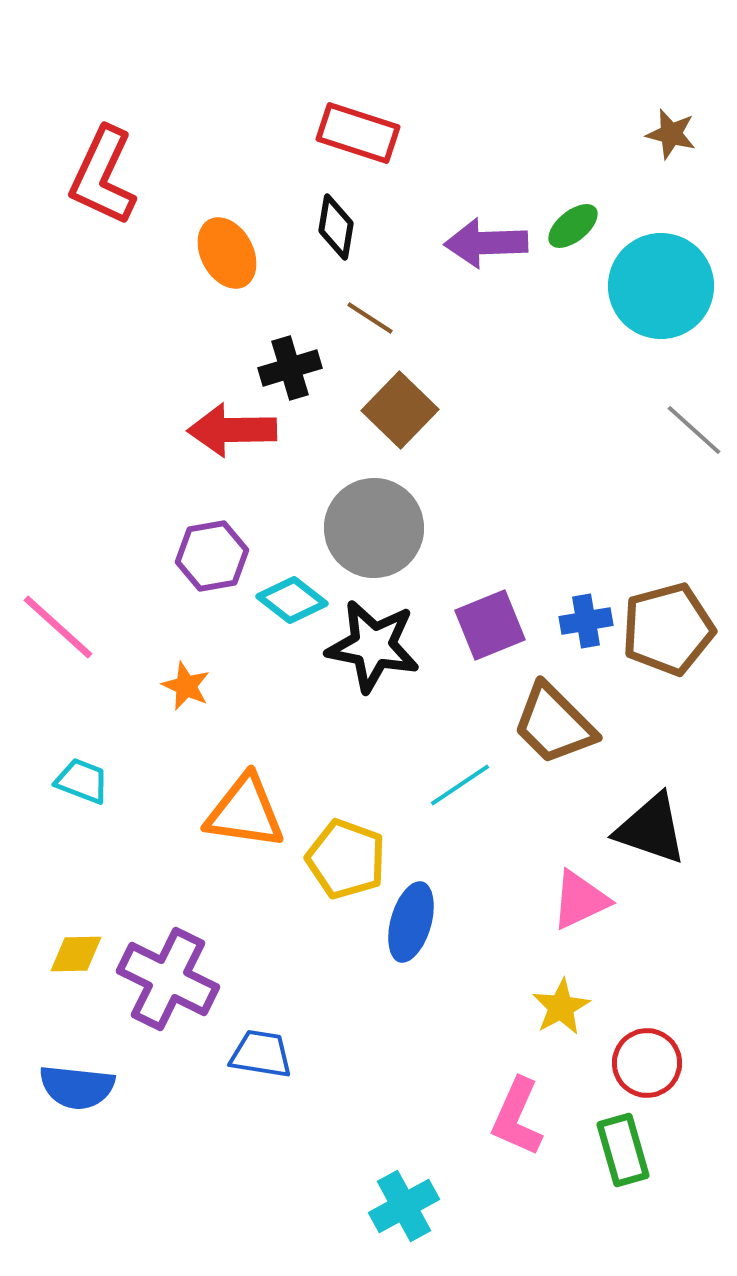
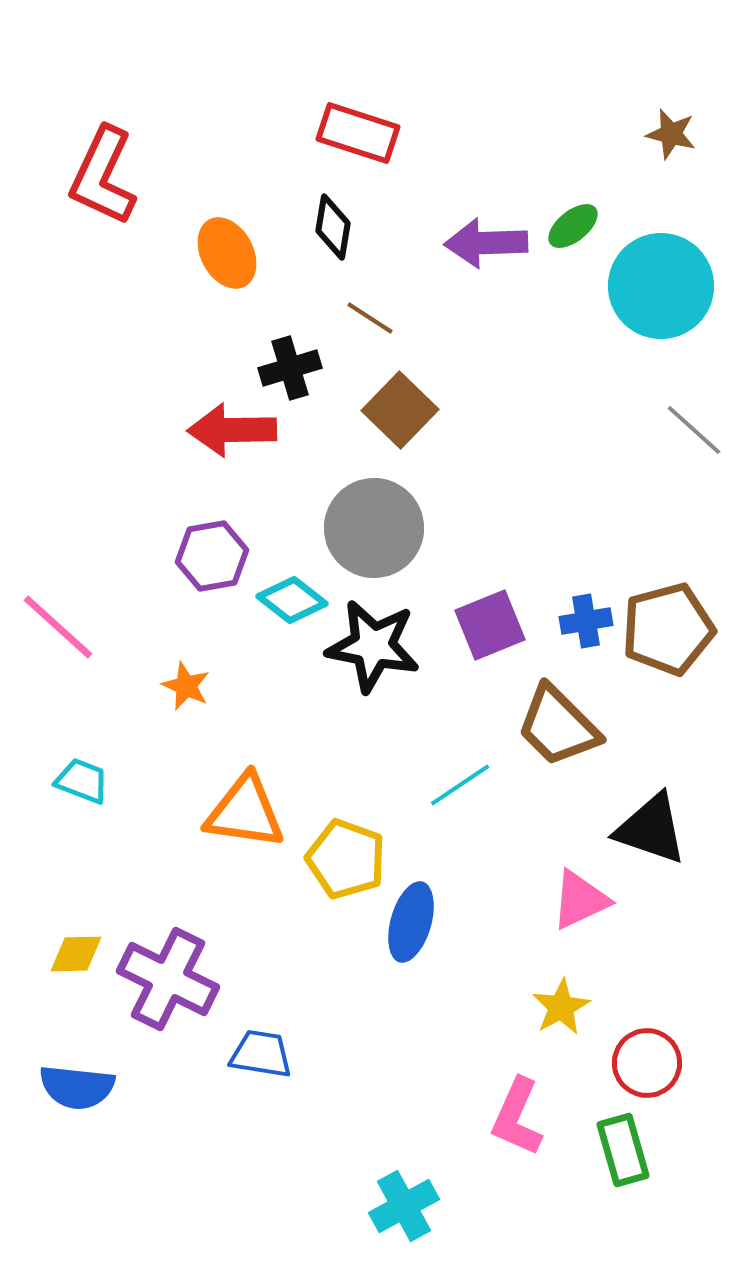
black diamond: moved 3 px left
brown trapezoid: moved 4 px right, 2 px down
